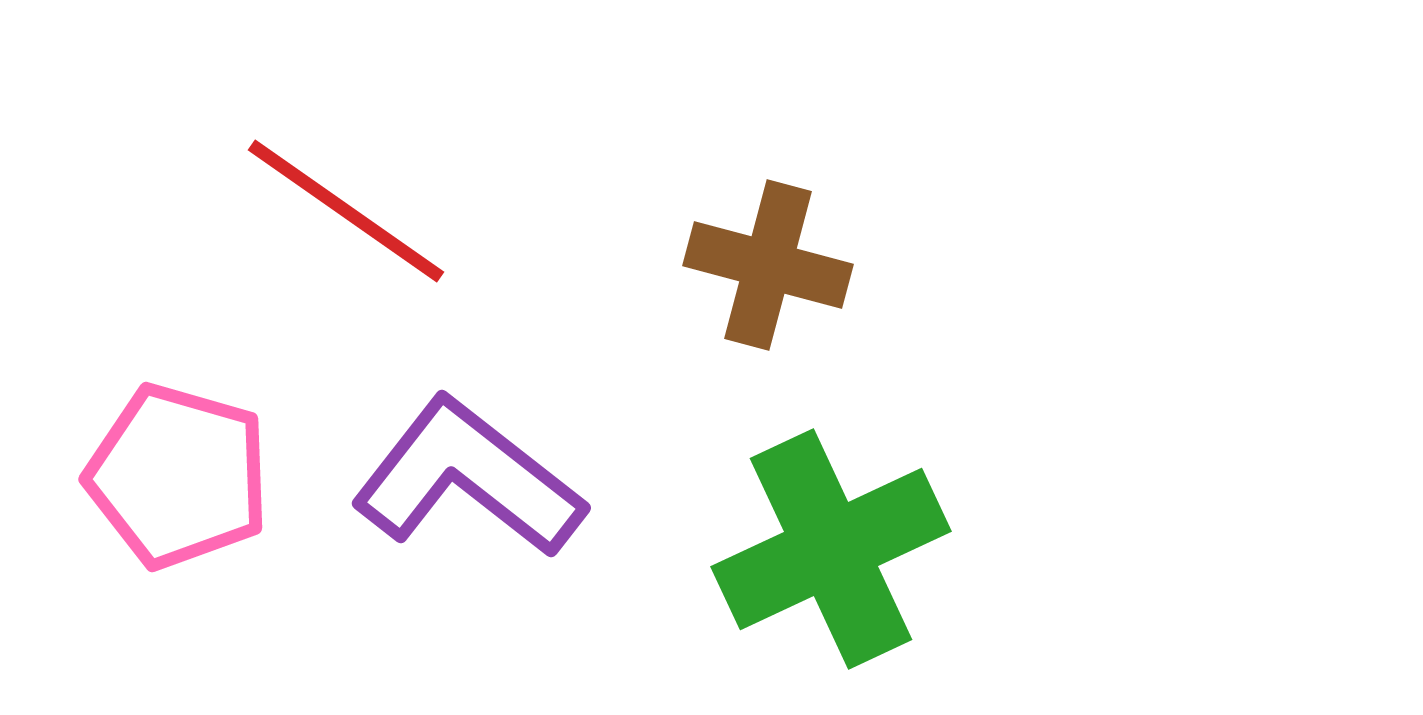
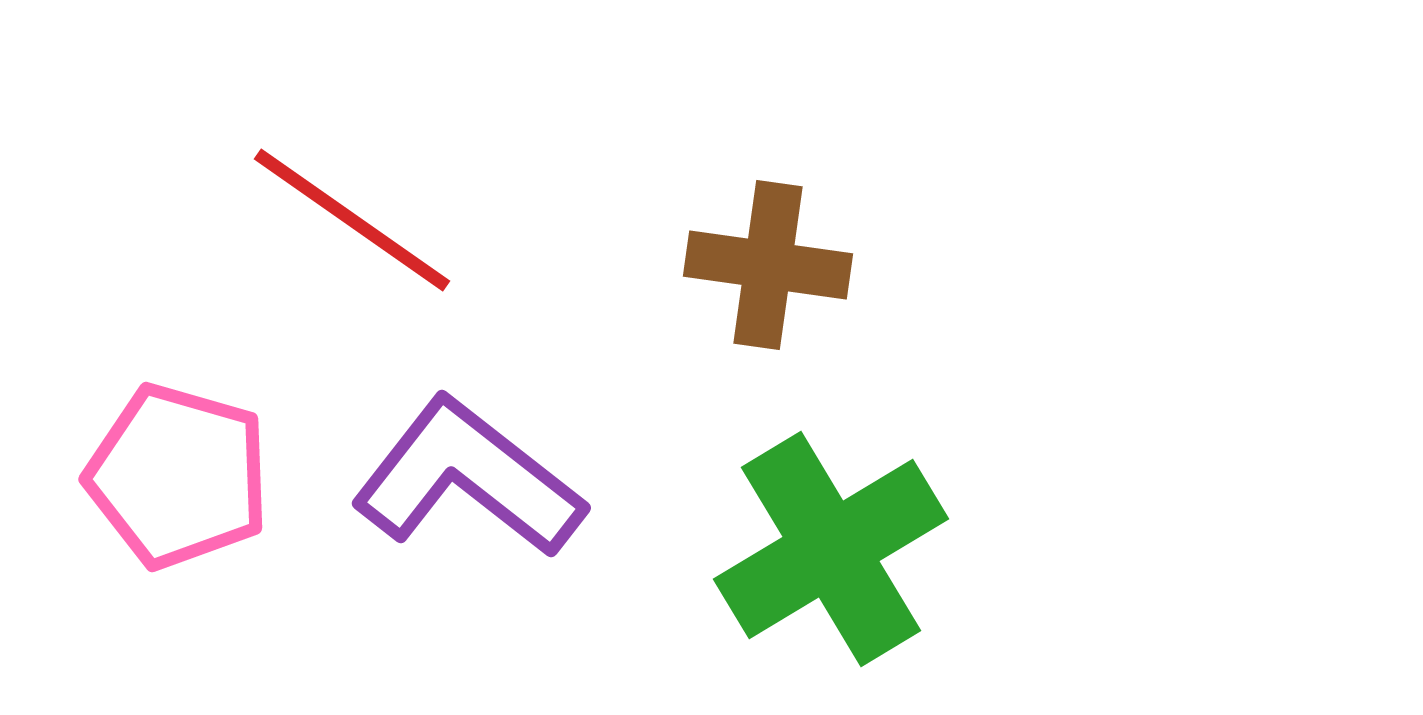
red line: moved 6 px right, 9 px down
brown cross: rotated 7 degrees counterclockwise
green cross: rotated 6 degrees counterclockwise
